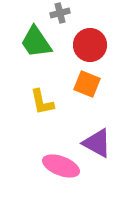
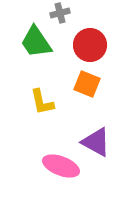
purple triangle: moved 1 px left, 1 px up
